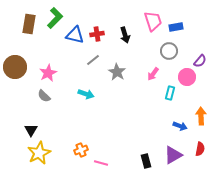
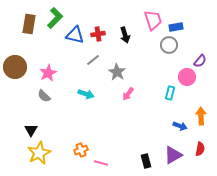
pink trapezoid: moved 1 px up
red cross: moved 1 px right
gray circle: moved 6 px up
pink arrow: moved 25 px left, 20 px down
